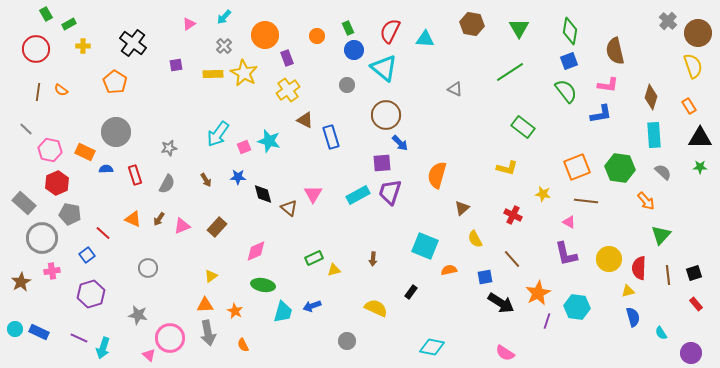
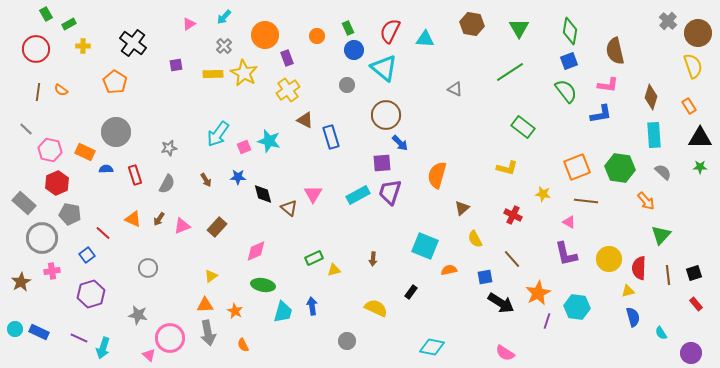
blue arrow at (312, 306): rotated 102 degrees clockwise
